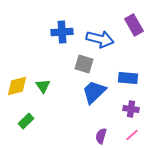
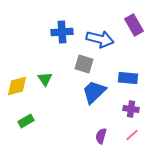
green triangle: moved 2 px right, 7 px up
green rectangle: rotated 14 degrees clockwise
